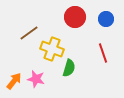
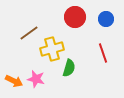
yellow cross: rotated 35 degrees counterclockwise
orange arrow: rotated 78 degrees clockwise
